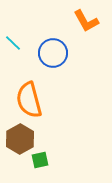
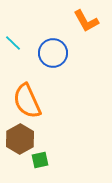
orange semicircle: moved 2 px left, 1 px down; rotated 9 degrees counterclockwise
